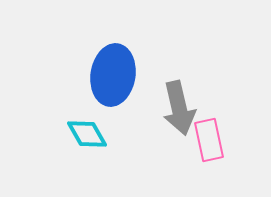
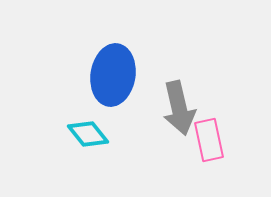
cyan diamond: moved 1 px right; rotated 9 degrees counterclockwise
